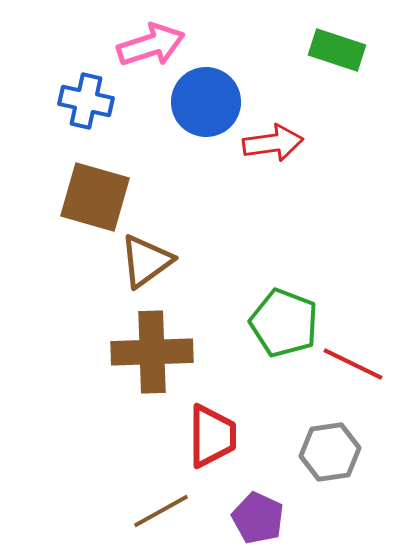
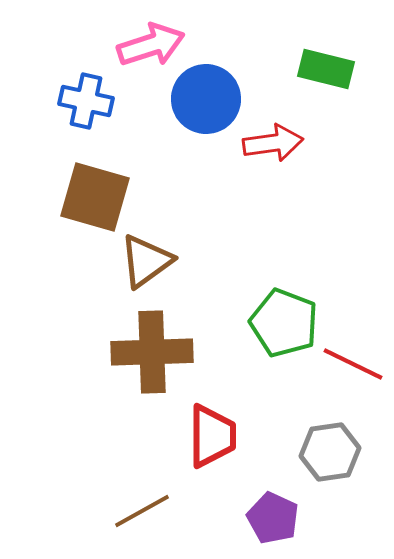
green rectangle: moved 11 px left, 19 px down; rotated 4 degrees counterclockwise
blue circle: moved 3 px up
brown line: moved 19 px left
purple pentagon: moved 15 px right
